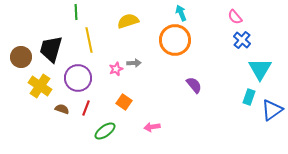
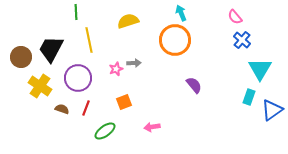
black trapezoid: rotated 12 degrees clockwise
orange square: rotated 35 degrees clockwise
